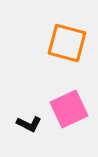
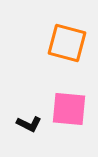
pink square: rotated 30 degrees clockwise
